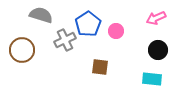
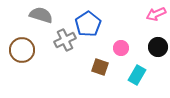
pink arrow: moved 4 px up
pink circle: moved 5 px right, 17 px down
black circle: moved 3 px up
brown square: rotated 12 degrees clockwise
cyan rectangle: moved 15 px left, 4 px up; rotated 66 degrees counterclockwise
